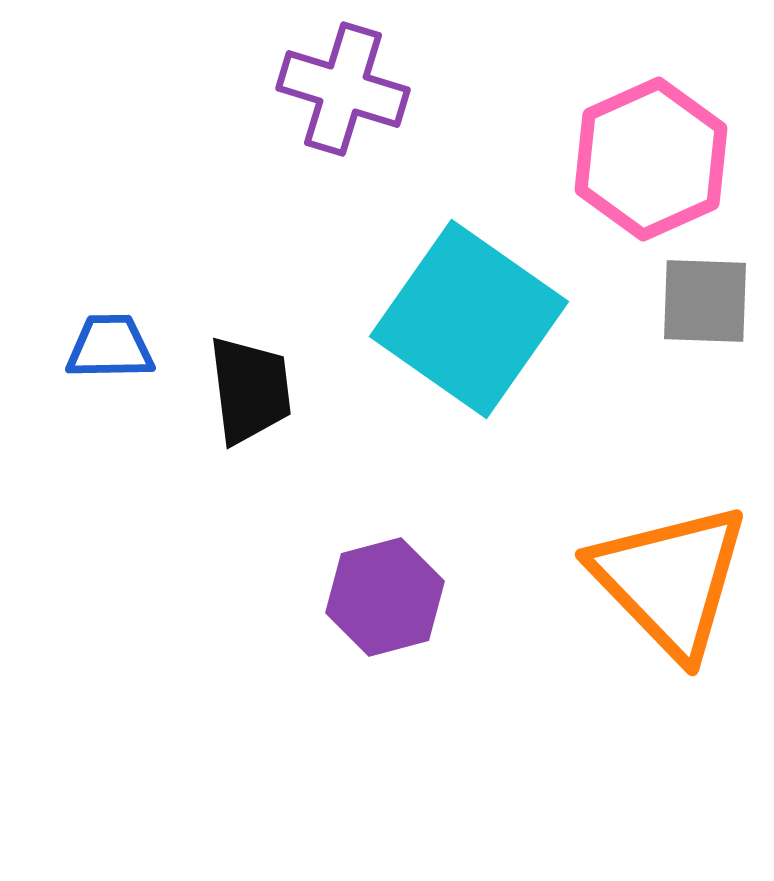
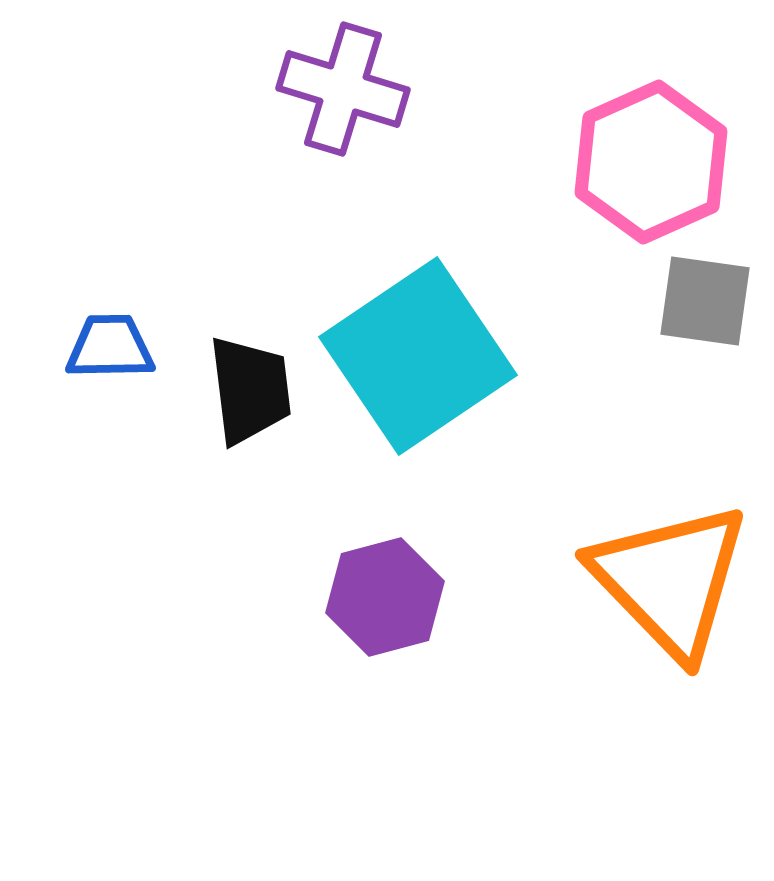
pink hexagon: moved 3 px down
gray square: rotated 6 degrees clockwise
cyan square: moved 51 px left, 37 px down; rotated 21 degrees clockwise
